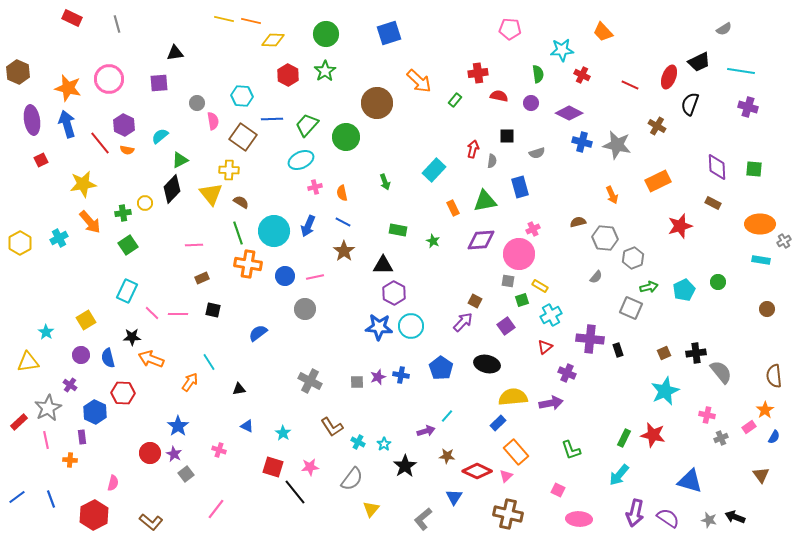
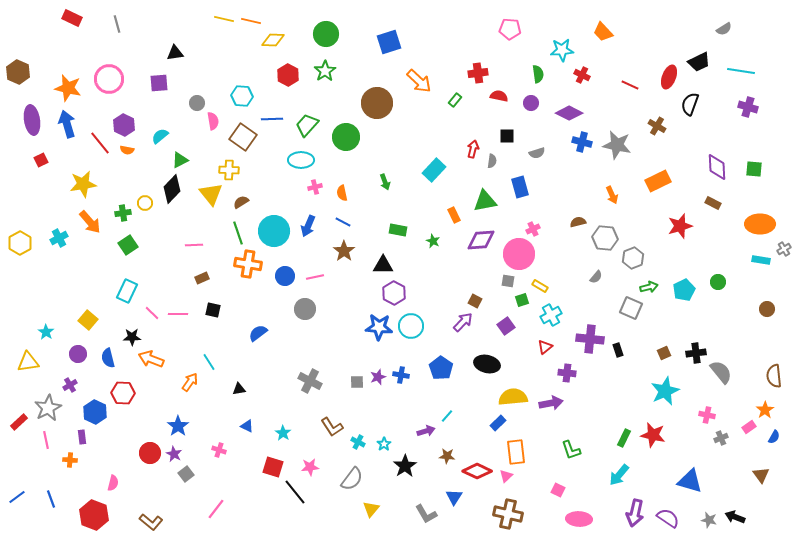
blue square at (389, 33): moved 9 px down
cyan ellipse at (301, 160): rotated 25 degrees clockwise
brown semicircle at (241, 202): rotated 63 degrees counterclockwise
orange rectangle at (453, 208): moved 1 px right, 7 px down
gray cross at (784, 241): moved 8 px down
yellow square at (86, 320): moved 2 px right; rotated 18 degrees counterclockwise
purple circle at (81, 355): moved 3 px left, 1 px up
purple cross at (567, 373): rotated 18 degrees counterclockwise
purple cross at (70, 385): rotated 24 degrees clockwise
orange rectangle at (516, 452): rotated 35 degrees clockwise
red hexagon at (94, 515): rotated 12 degrees counterclockwise
gray L-shape at (423, 519): moved 3 px right, 5 px up; rotated 80 degrees counterclockwise
